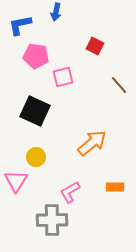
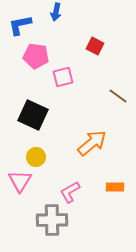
brown line: moved 1 px left, 11 px down; rotated 12 degrees counterclockwise
black square: moved 2 px left, 4 px down
pink triangle: moved 4 px right
